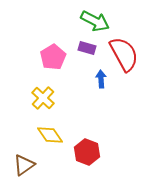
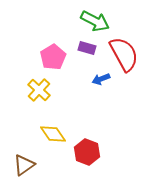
blue arrow: rotated 108 degrees counterclockwise
yellow cross: moved 4 px left, 8 px up
yellow diamond: moved 3 px right, 1 px up
